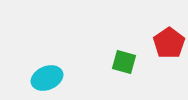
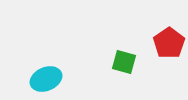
cyan ellipse: moved 1 px left, 1 px down
